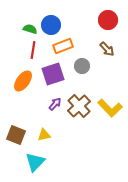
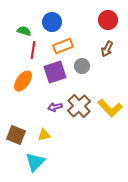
blue circle: moved 1 px right, 3 px up
green semicircle: moved 6 px left, 2 px down
brown arrow: rotated 70 degrees clockwise
purple square: moved 2 px right, 2 px up
purple arrow: moved 3 px down; rotated 144 degrees counterclockwise
